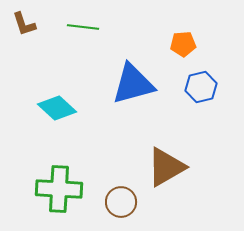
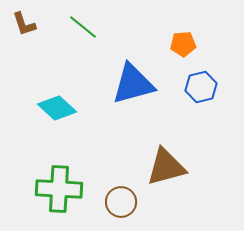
green line: rotated 32 degrees clockwise
brown triangle: rotated 15 degrees clockwise
